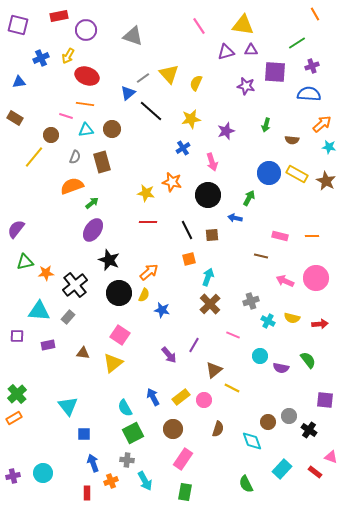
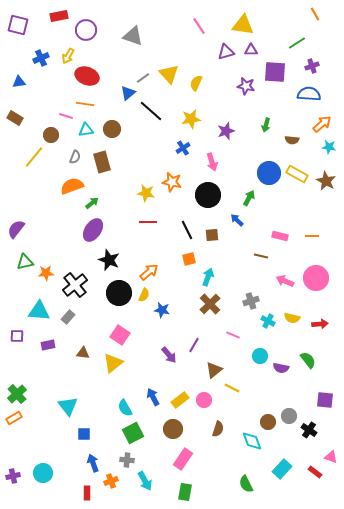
blue arrow at (235, 218): moved 2 px right, 2 px down; rotated 32 degrees clockwise
yellow rectangle at (181, 397): moved 1 px left, 3 px down
